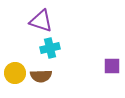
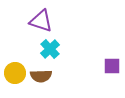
cyan cross: moved 1 px down; rotated 30 degrees counterclockwise
